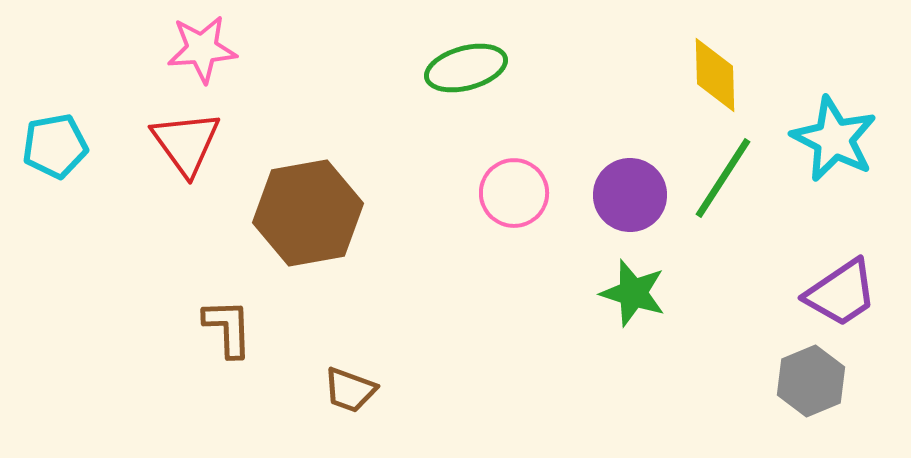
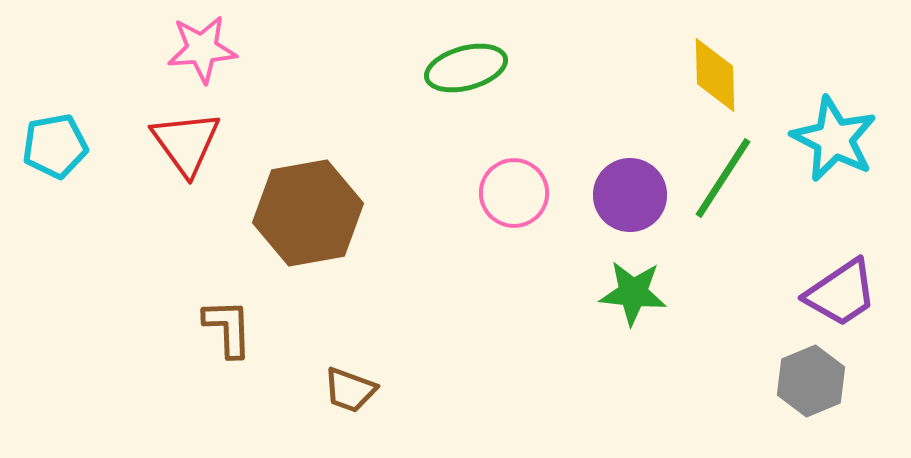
green star: rotated 12 degrees counterclockwise
